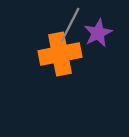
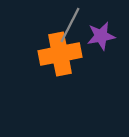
purple star: moved 3 px right, 3 px down; rotated 16 degrees clockwise
